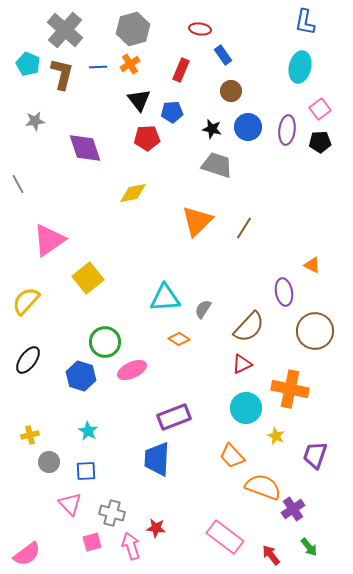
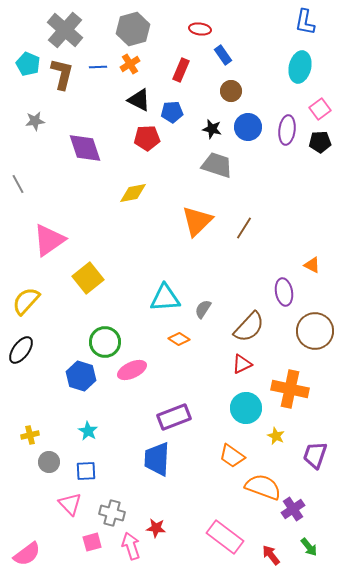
black triangle at (139, 100): rotated 25 degrees counterclockwise
black ellipse at (28, 360): moved 7 px left, 10 px up
orange trapezoid at (232, 456): rotated 12 degrees counterclockwise
